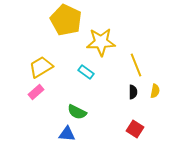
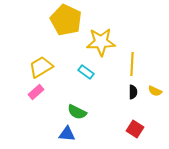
yellow line: moved 4 px left, 1 px up; rotated 25 degrees clockwise
yellow semicircle: rotated 104 degrees clockwise
